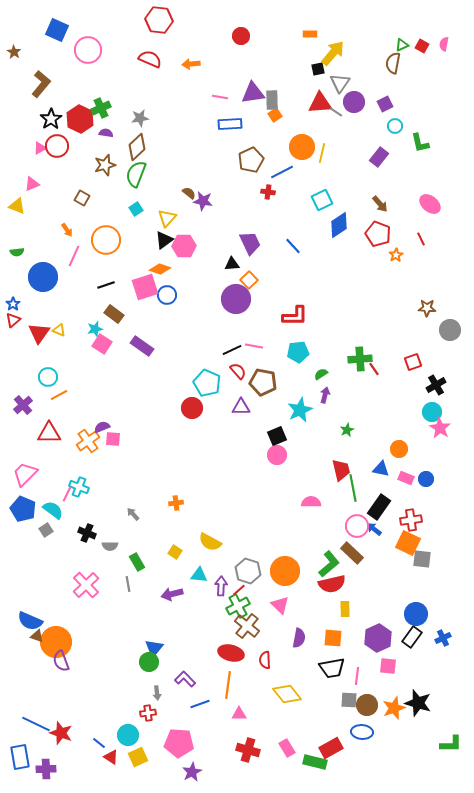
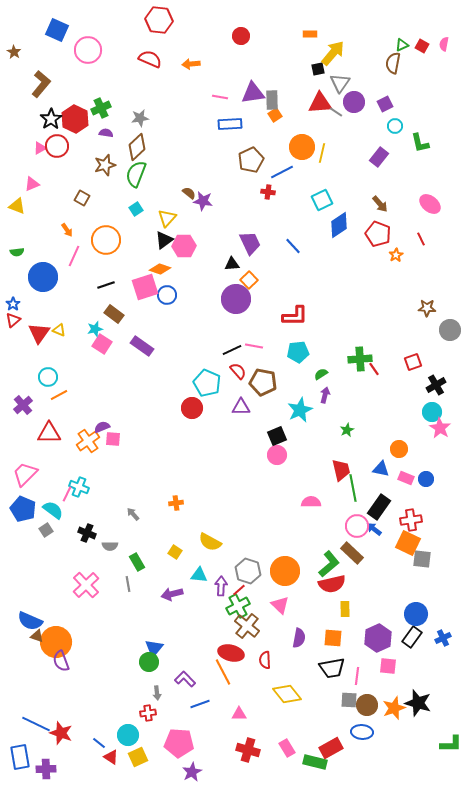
red hexagon at (80, 119): moved 5 px left
orange line at (228, 685): moved 5 px left, 13 px up; rotated 36 degrees counterclockwise
